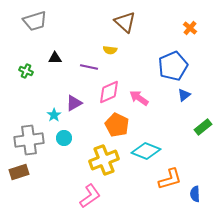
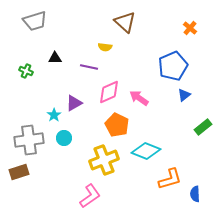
yellow semicircle: moved 5 px left, 3 px up
